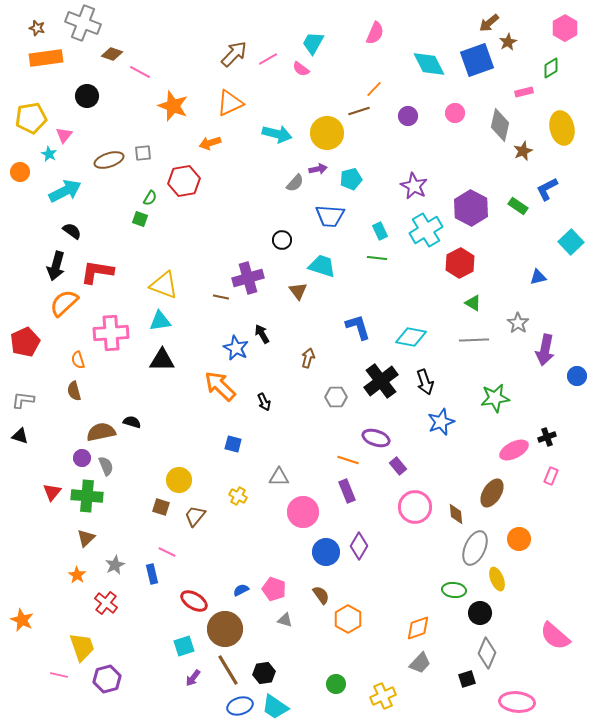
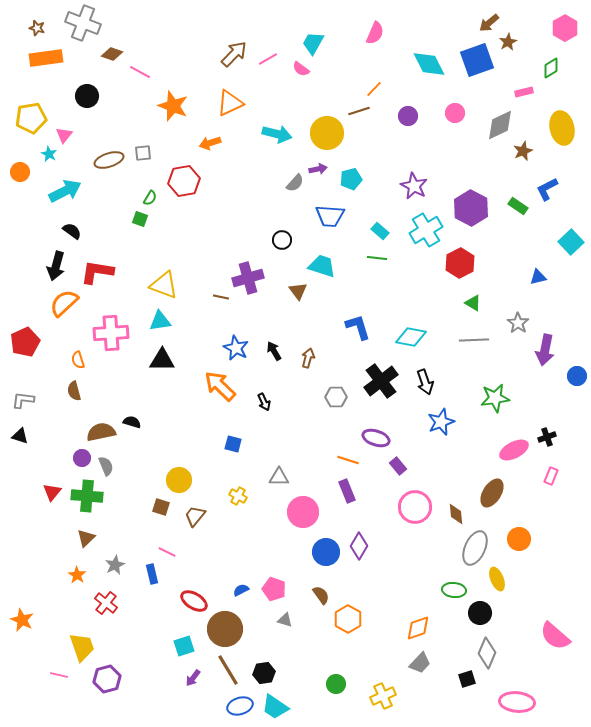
gray diamond at (500, 125): rotated 52 degrees clockwise
cyan rectangle at (380, 231): rotated 24 degrees counterclockwise
black arrow at (262, 334): moved 12 px right, 17 px down
